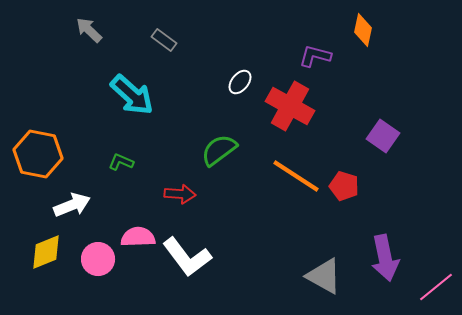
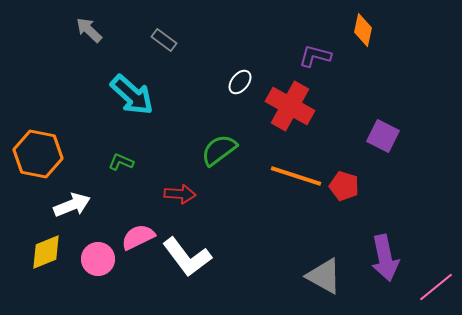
purple square: rotated 8 degrees counterclockwise
orange line: rotated 15 degrees counterclockwise
pink semicircle: rotated 24 degrees counterclockwise
